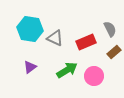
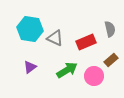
gray semicircle: rotated 14 degrees clockwise
brown rectangle: moved 3 px left, 8 px down
